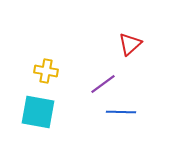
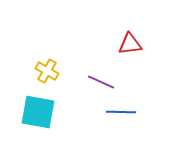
red triangle: rotated 35 degrees clockwise
yellow cross: moved 1 px right; rotated 20 degrees clockwise
purple line: moved 2 px left, 2 px up; rotated 60 degrees clockwise
